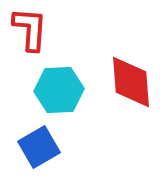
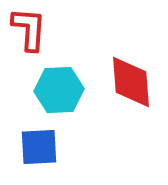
red L-shape: moved 1 px left
blue square: rotated 27 degrees clockwise
